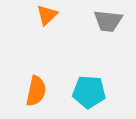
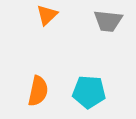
orange semicircle: moved 2 px right
